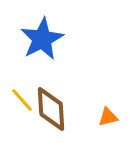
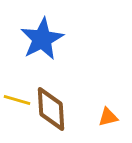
yellow line: moved 5 px left; rotated 32 degrees counterclockwise
